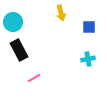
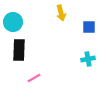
black rectangle: rotated 30 degrees clockwise
